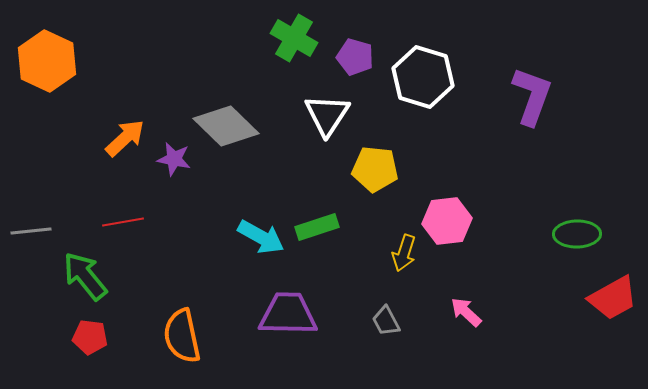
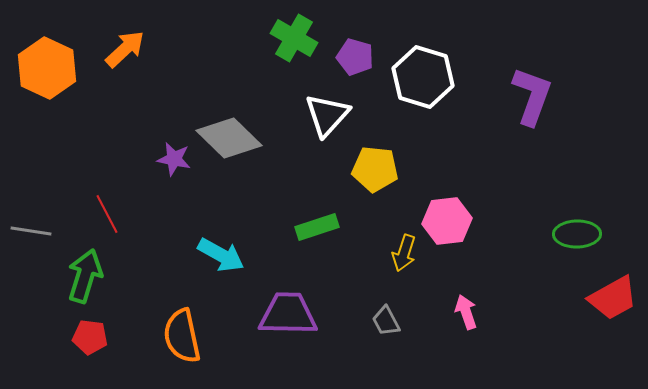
orange hexagon: moved 7 px down
white triangle: rotated 9 degrees clockwise
gray diamond: moved 3 px right, 12 px down
orange arrow: moved 89 px up
red line: moved 16 px left, 8 px up; rotated 72 degrees clockwise
gray line: rotated 15 degrees clockwise
cyan arrow: moved 40 px left, 18 px down
green arrow: rotated 56 degrees clockwise
pink arrow: rotated 28 degrees clockwise
